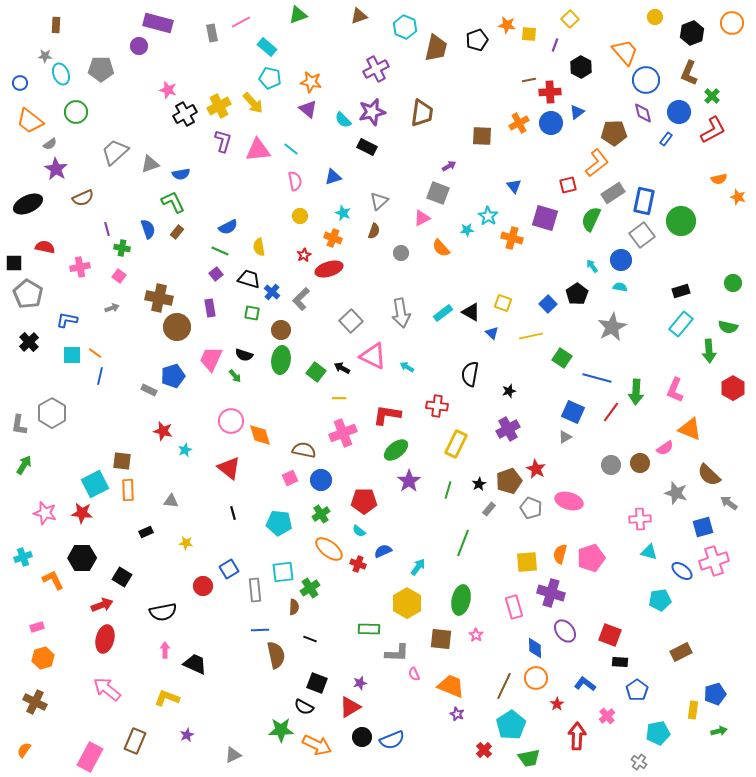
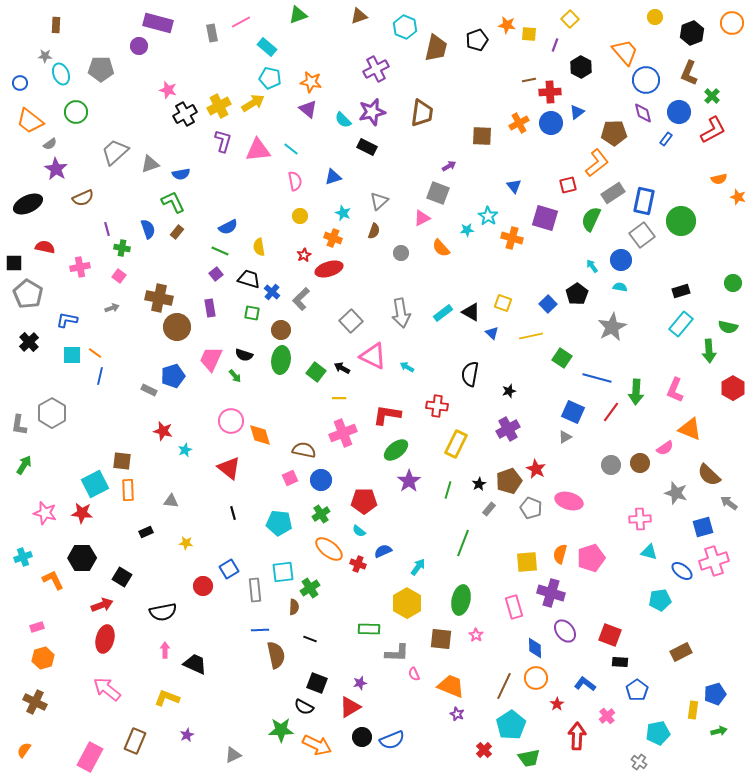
yellow arrow at (253, 103): rotated 80 degrees counterclockwise
